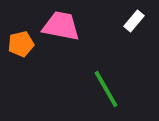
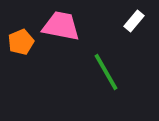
orange pentagon: moved 2 px up; rotated 10 degrees counterclockwise
green line: moved 17 px up
